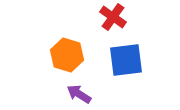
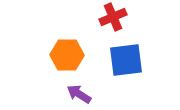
red cross: rotated 32 degrees clockwise
orange hexagon: rotated 16 degrees counterclockwise
